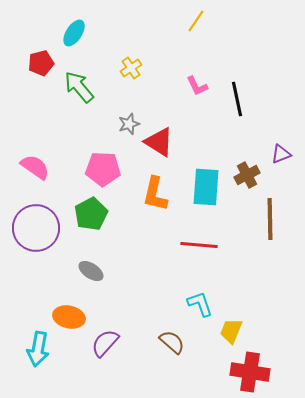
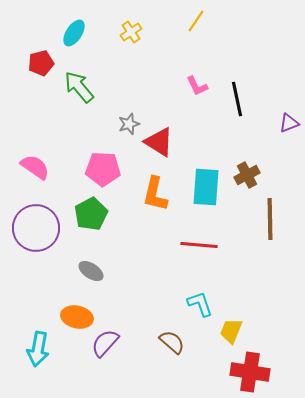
yellow cross: moved 36 px up
purple triangle: moved 8 px right, 31 px up
orange ellipse: moved 8 px right
